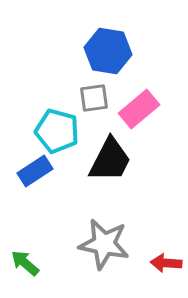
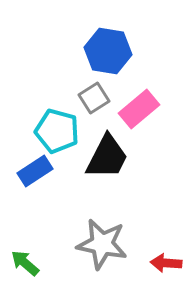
gray square: rotated 24 degrees counterclockwise
black trapezoid: moved 3 px left, 3 px up
gray star: moved 2 px left
